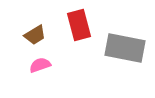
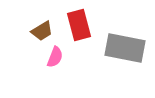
brown trapezoid: moved 7 px right, 4 px up
pink semicircle: moved 15 px right, 8 px up; rotated 130 degrees clockwise
